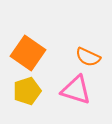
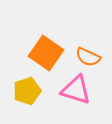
orange square: moved 18 px right
